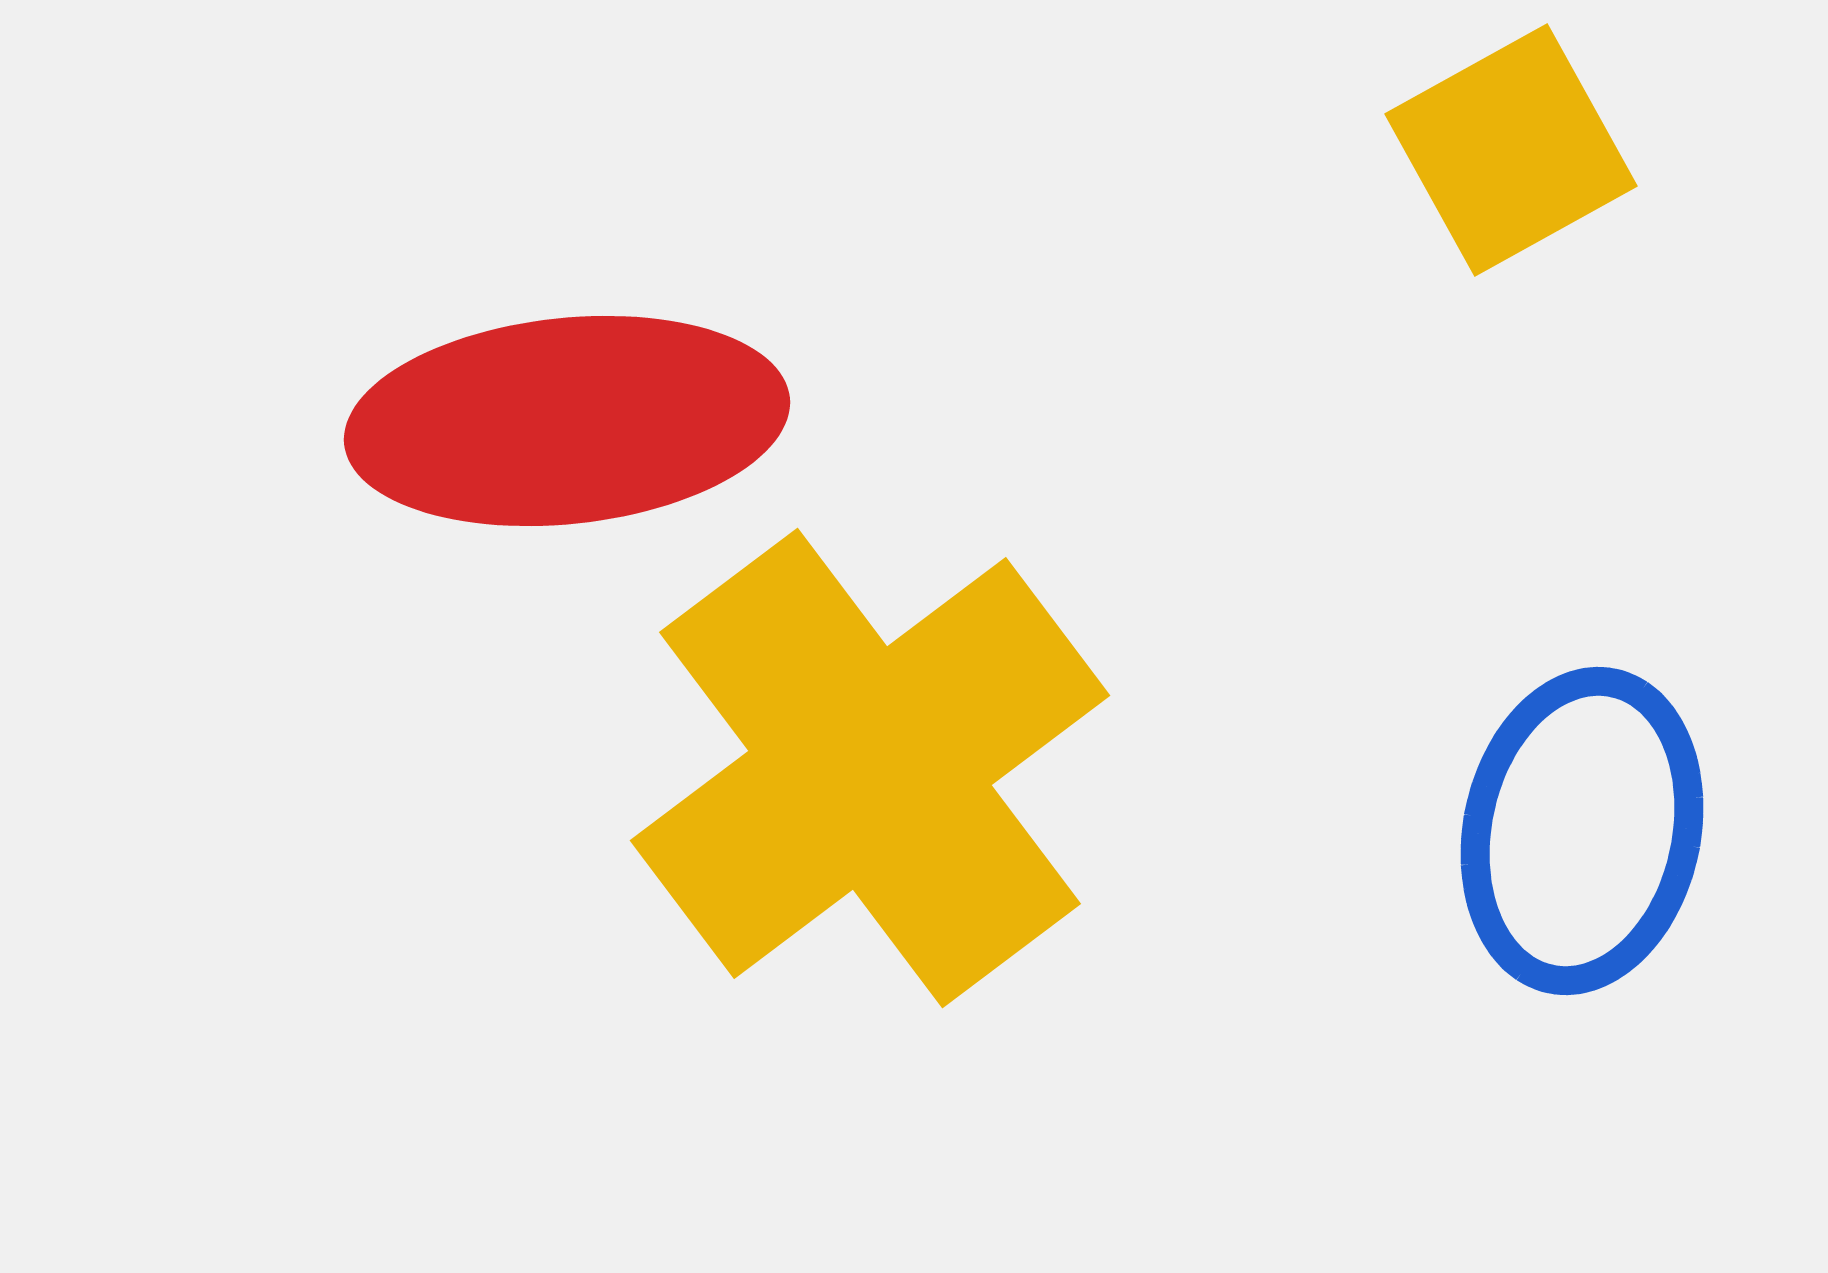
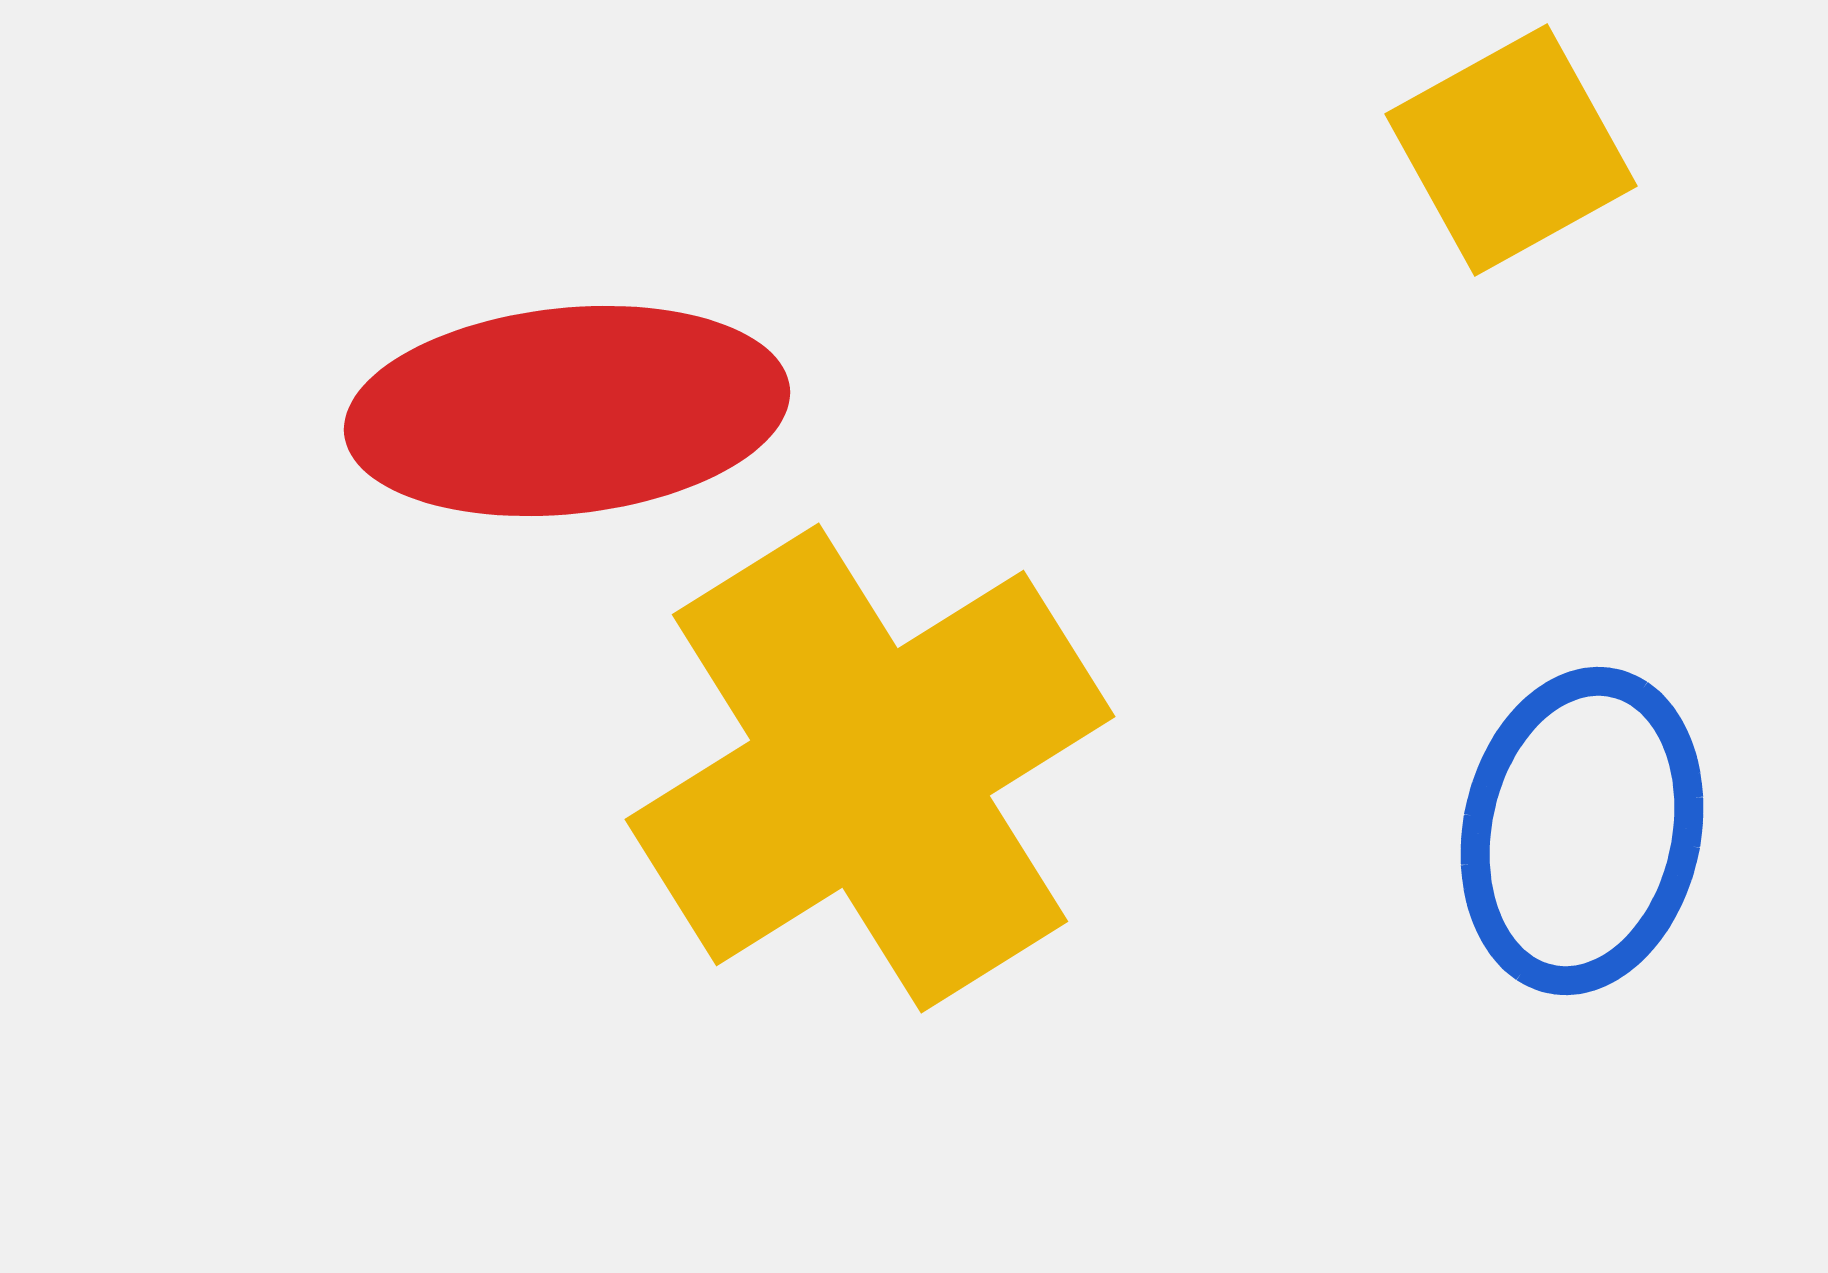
red ellipse: moved 10 px up
yellow cross: rotated 5 degrees clockwise
